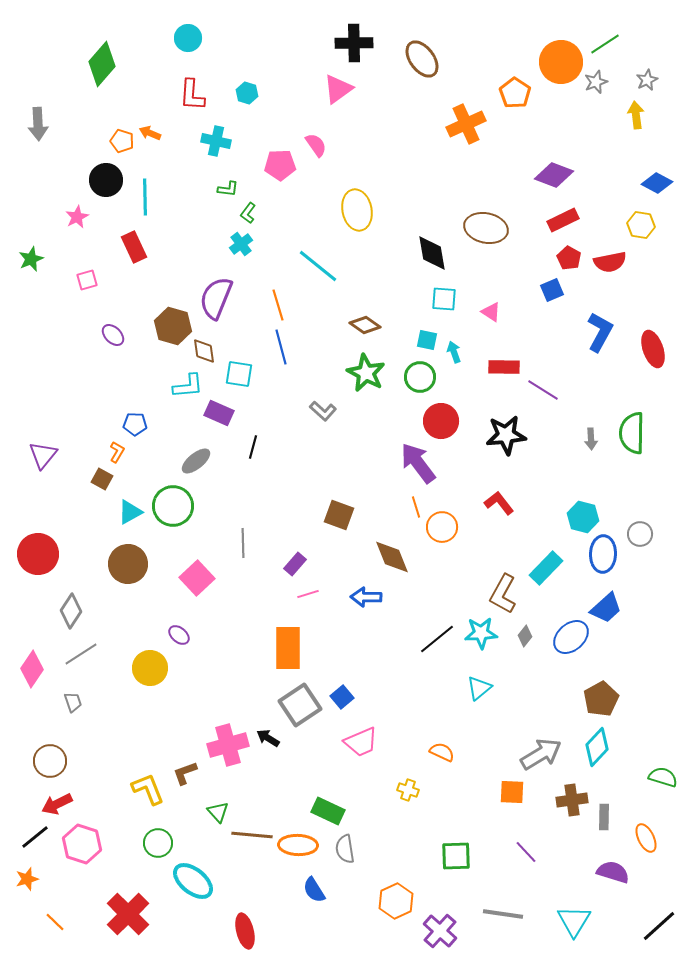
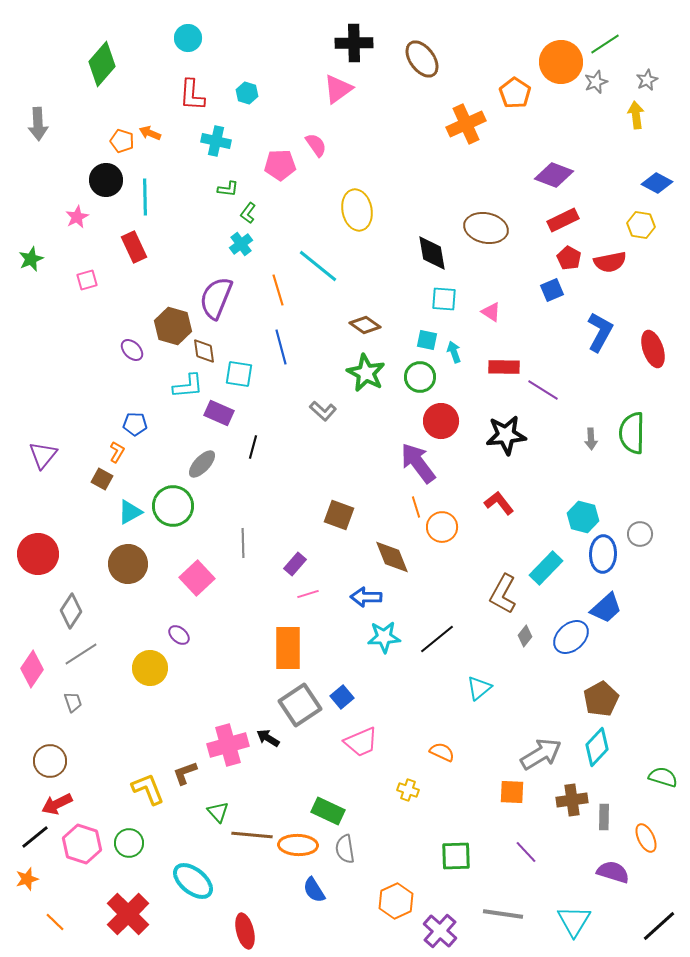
orange line at (278, 305): moved 15 px up
purple ellipse at (113, 335): moved 19 px right, 15 px down
gray ellipse at (196, 461): moved 6 px right, 3 px down; rotated 8 degrees counterclockwise
cyan star at (481, 633): moved 97 px left, 4 px down
green circle at (158, 843): moved 29 px left
